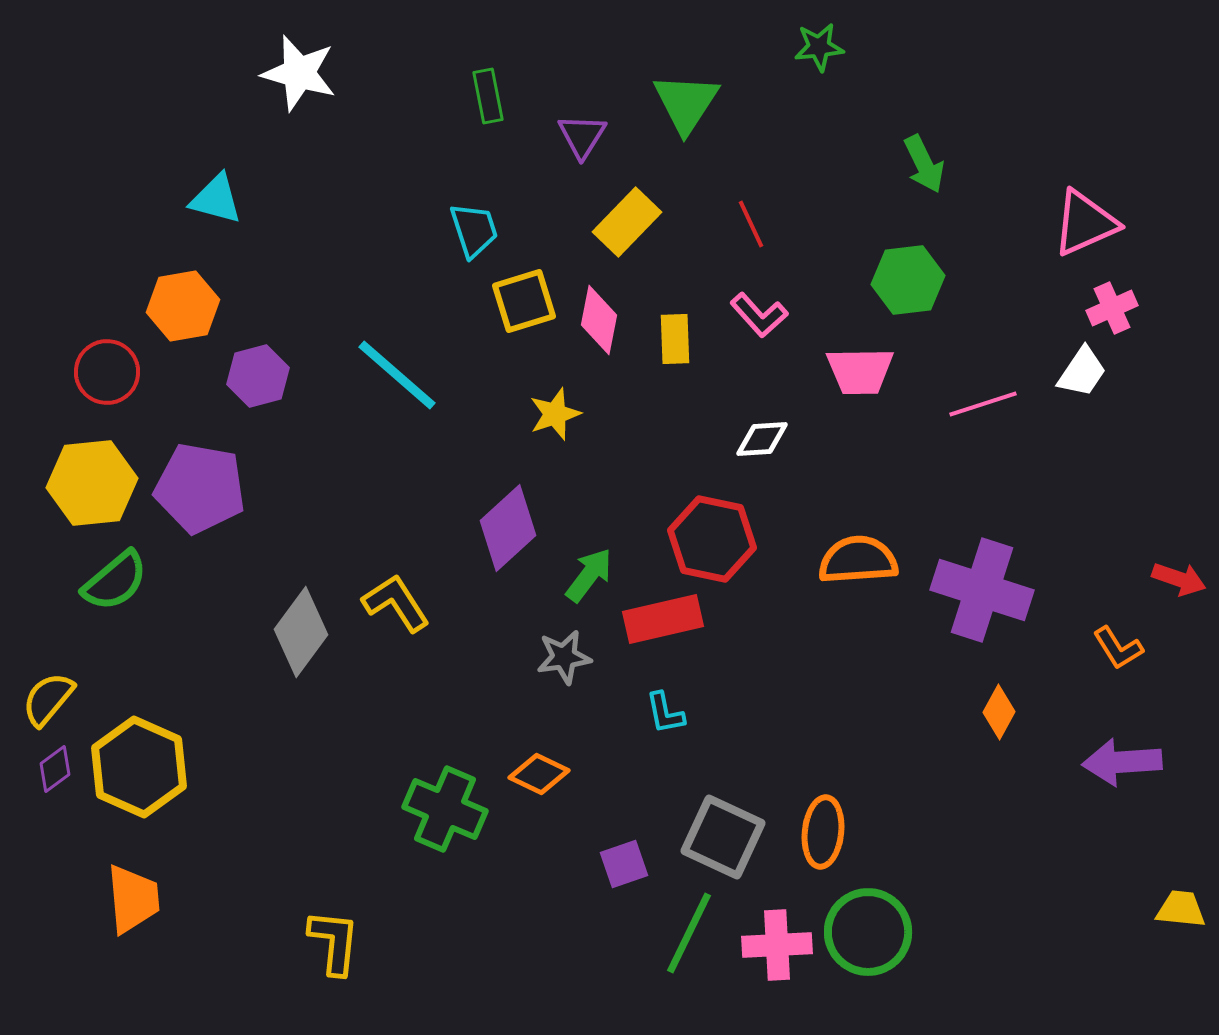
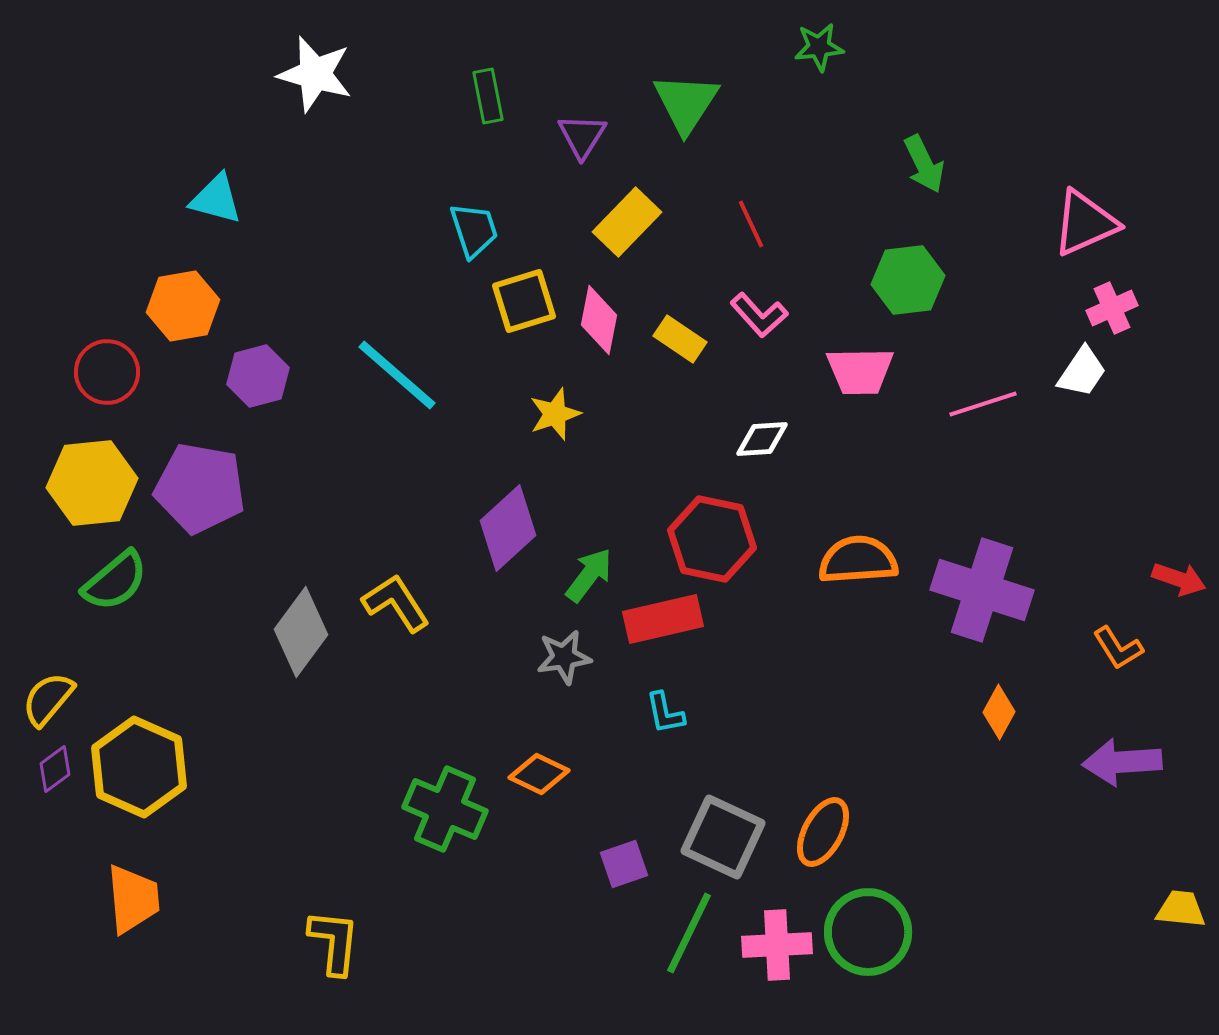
white star at (299, 73): moved 16 px right, 1 px down
yellow rectangle at (675, 339): moved 5 px right; rotated 54 degrees counterclockwise
orange ellipse at (823, 832): rotated 22 degrees clockwise
